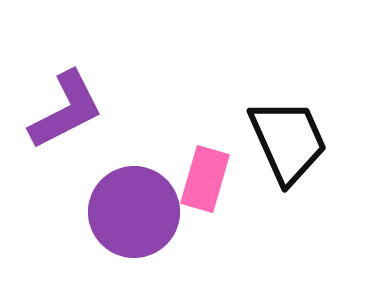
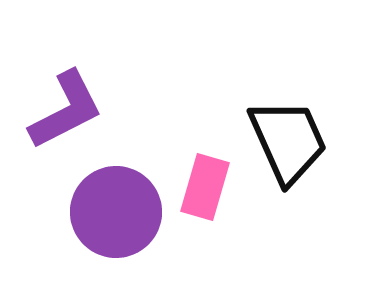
pink rectangle: moved 8 px down
purple circle: moved 18 px left
